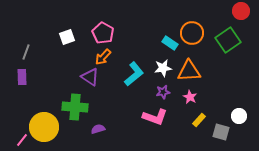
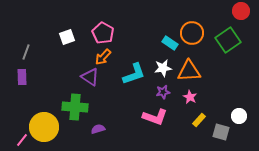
cyan L-shape: rotated 20 degrees clockwise
